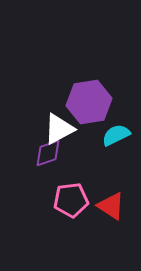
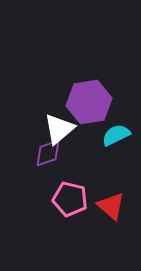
white triangle: rotated 12 degrees counterclockwise
pink pentagon: moved 1 px left, 1 px up; rotated 20 degrees clockwise
red triangle: rotated 8 degrees clockwise
